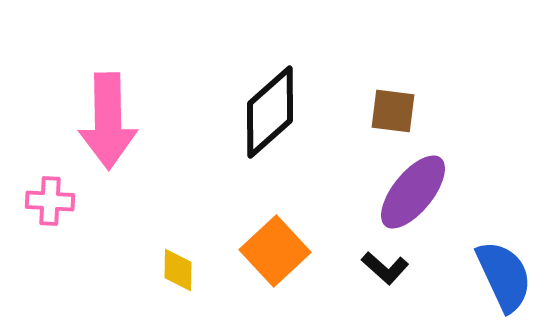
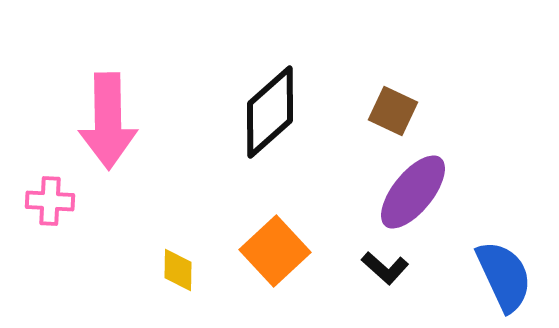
brown square: rotated 18 degrees clockwise
